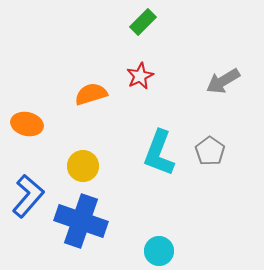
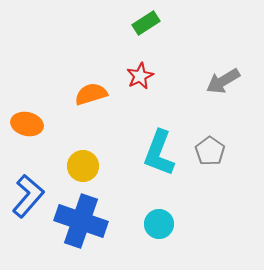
green rectangle: moved 3 px right, 1 px down; rotated 12 degrees clockwise
cyan circle: moved 27 px up
